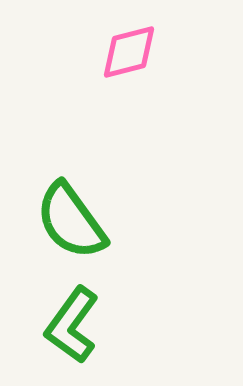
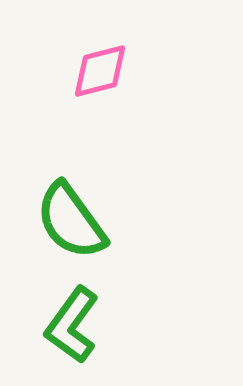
pink diamond: moved 29 px left, 19 px down
